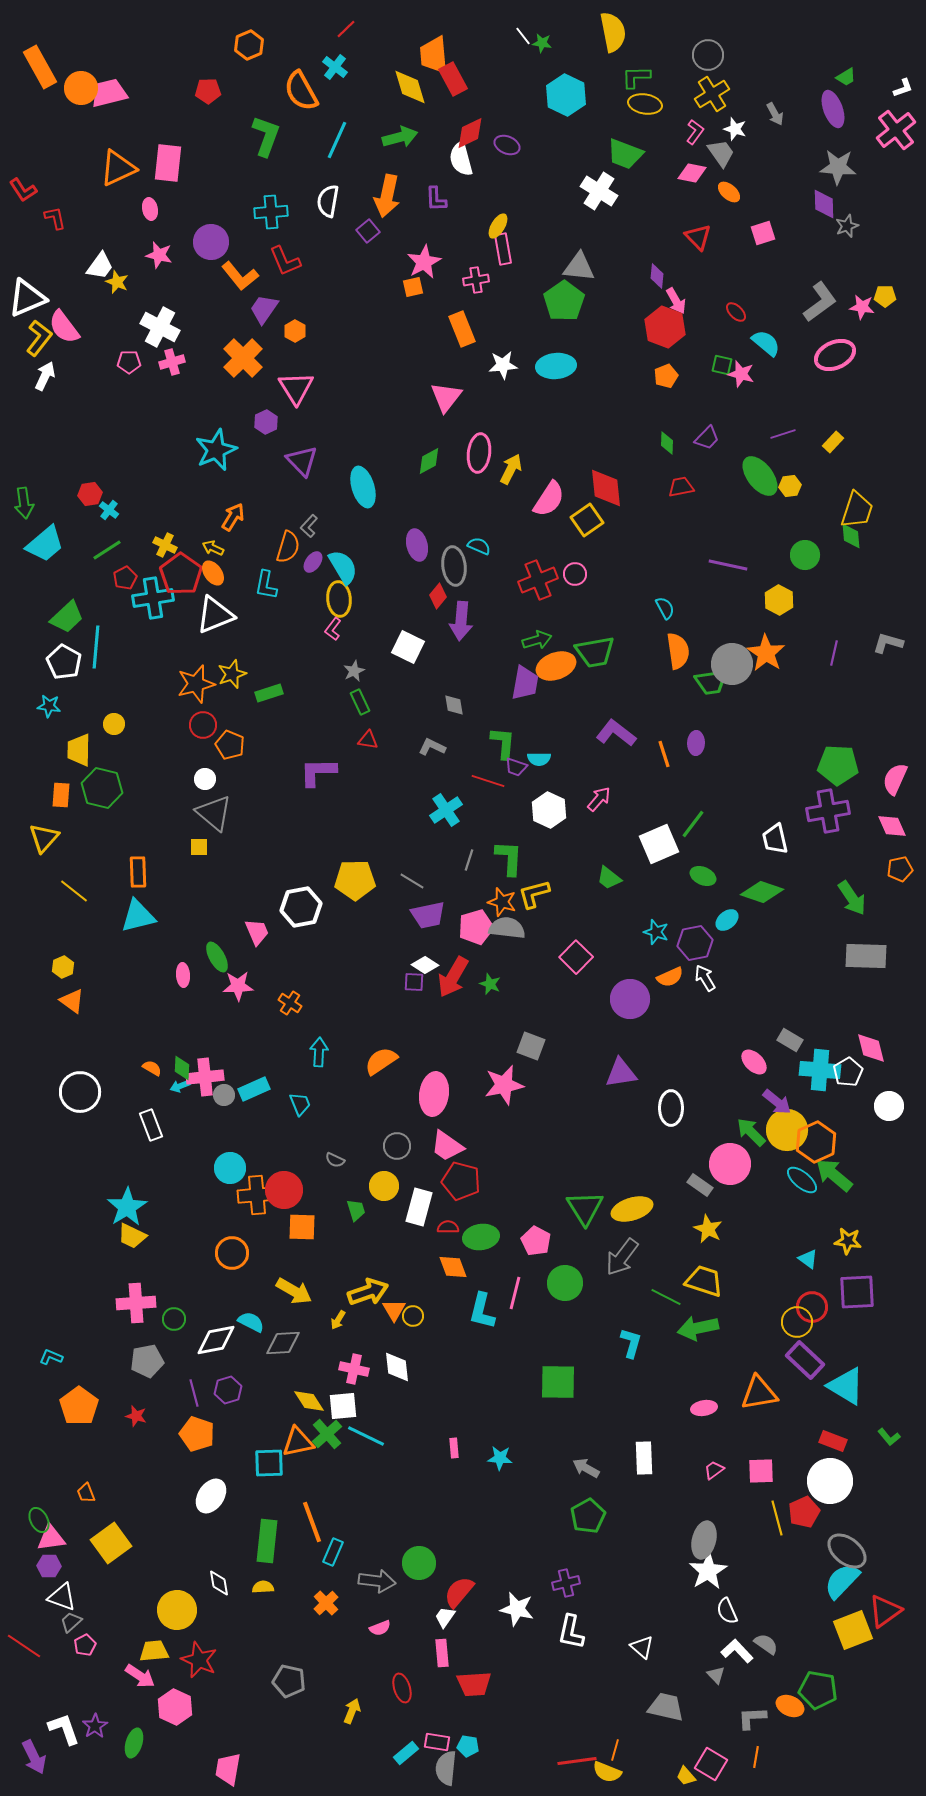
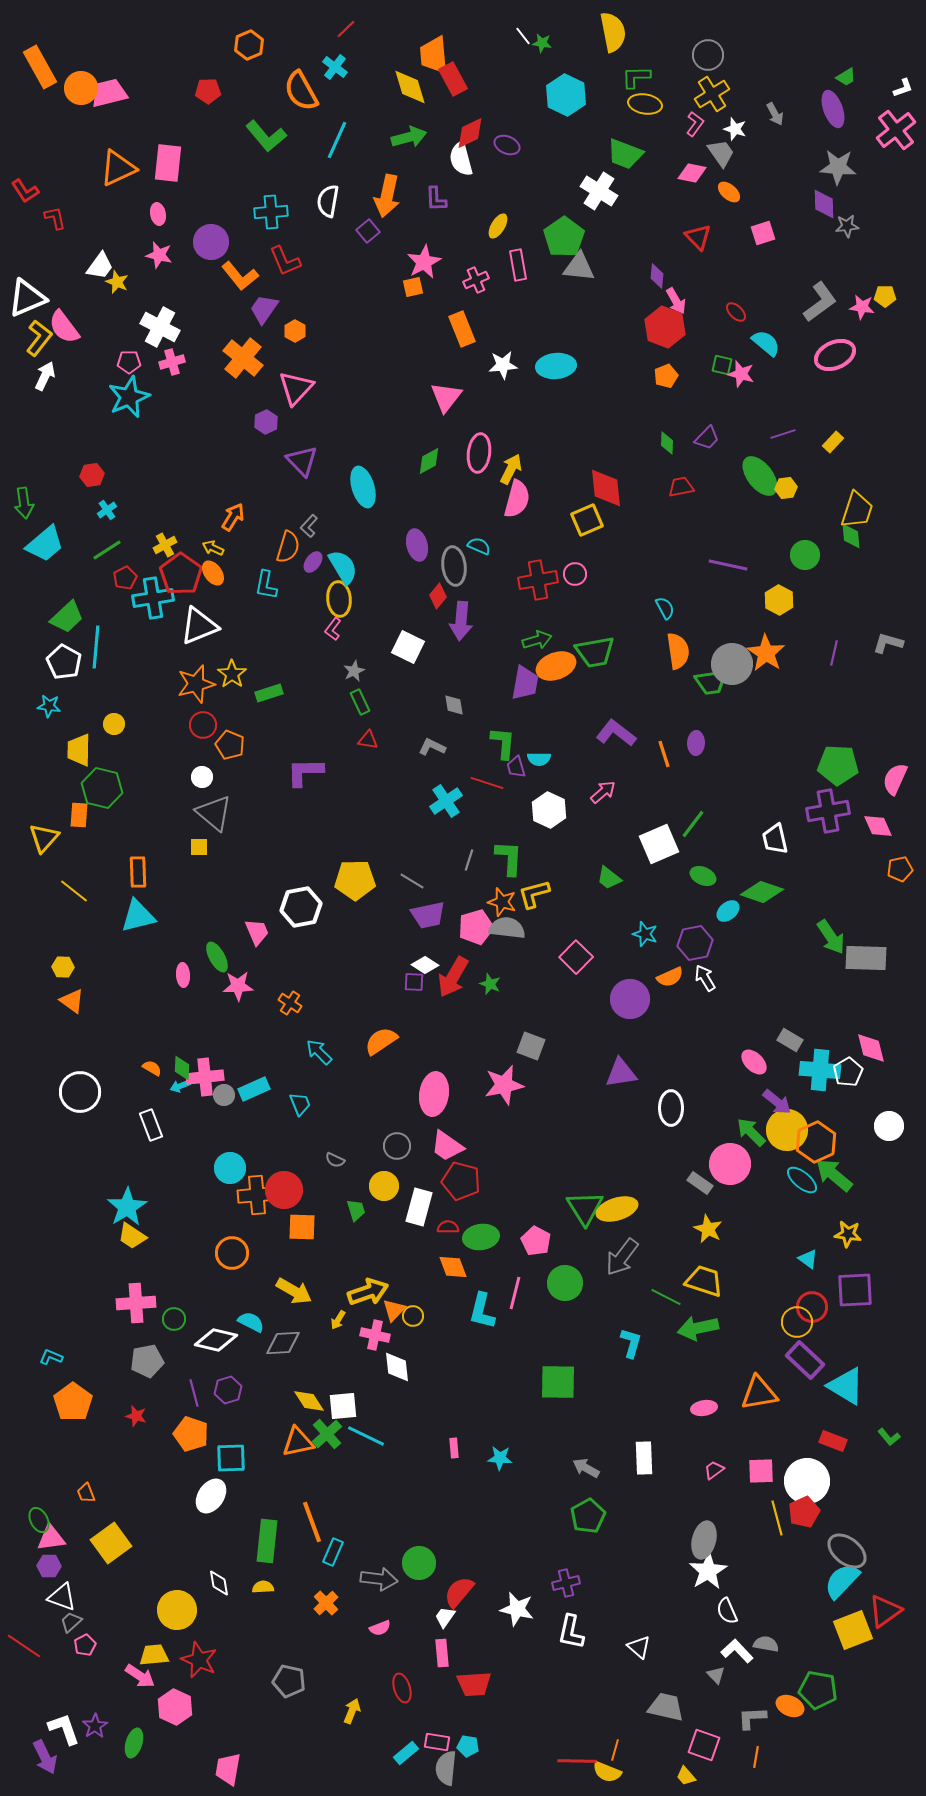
pink L-shape at (695, 132): moved 8 px up
green L-shape at (266, 136): rotated 120 degrees clockwise
green arrow at (400, 137): moved 9 px right
red L-shape at (23, 190): moved 2 px right, 1 px down
pink ellipse at (150, 209): moved 8 px right, 5 px down
gray star at (847, 226): rotated 15 degrees clockwise
pink rectangle at (503, 249): moved 15 px right, 16 px down
pink cross at (476, 280): rotated 15 degrees counterclockwise
green pentagon at (564, 301): moved 64 px up
orange cross at (243, 358): rotated 6 degrees counterclockwise
pink triangle at (296, 388): rotated 15 degrees clockwise
cyan star at (216, 450): moved 87 px left, 53 px up
yellow hexagon at (790, 486): moved 4 px left, 2 px down
red hexagon at (90, 494): moved 2 px right, 19 px up
pink semicircle at (549, 499): moved 32 px left; rotated 18 degrees counterclockwise
cyan cross at (109, 510): moved 2 px left; rotated 18 degrees clockwise
yellow square at (587, 520): rotated 12 degrees clockwise
yellow cross at (165, 545): rotated 35 degrees clockwise
red cross at (538, 580): rotated 12 degrees clockwise
white triangle at (215, 615): moved 16 px left, 11 px down
yellow star at (232, 674): rotated 16 degrees counterclockwise
purple trapezoid at (516, 767): rotated 55 degrees clockwise
purple L-shape at (318, 772): moved 13 px left
white circle at (205, 779): moved 3 px left, 2 px up
red line at (488, 781): moved 1 px left, 2 px down
orange rectangle at (61, 795): moved 18 px right, 20 px down
pink arrow at (599, 799): moved 4 px right, 7 px up; rotated 8 degrees clockwise
cyan cross at (446, 810): moved 9 px up
pink diamond at (892, 826): moved 14 px left
green arrow at (852, 898): moved 21 px left, 39 px down
cyan ellipse at (727, 920): moved 1 px right, 9 px up
cyan star at (656, 932): moved 11 px left, 2 px down
gray rectangle at (866, 956): moved 2 px down
yellow hexagon at (63, 967): rotated 25 degrees clockwise
cyan arrow at (319, 1052): rotated 48 degrees counterclockwise
orange semicircle at (381, 1061): moved 20 px up
white circle at (889, 1106): moved 20 px down
gray rectangle at (700, 1185): moved 2 px up
yellow ellipse at (632, 1209): moved 15 px left
yellow trapezoid at (132, 1236): rotated 8 degrees clockwise
yellow star at (848, 1241): moved 7 px up
purple square at (857, 1292): moved 2 px left, 2 px up
orange triangle at (394, 1310): rotated 15 degrees clockwise
white diamond at (216, 1340): rotated 24 degrees clockwise
pink cross at (354, 1369): moved 21 px right, 34 px up
orange pentagon at (79, 1406): moved 6 px left, 4 px up
orange pentagon at (197, 1434): moved 6 px left
cyan square at (269, 1463): moved 38 px left, 5 px up
white circle at (830, 1481): moved 23 px left
gray arrow at (377, 1581): moved 2 px right, 2 px up
gray semicircle at (766, 1644): rotated 25 degrees counterclockwise
white triangle at (642, 1647): moved 3 px left
yellow trapezoid at (154, 1651): moved 4 px down
purple arrow at (34, 1757): moved 11 px right
red line at (577, 1761): rotated 9 degrees clockwise
pink square at (711, 1764): moved 7 px left, 19 px up; rotated 12 degrees counterclockwise
